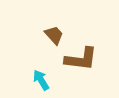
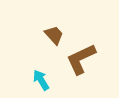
brown L-shape: rotated 148 degrees clockwise
